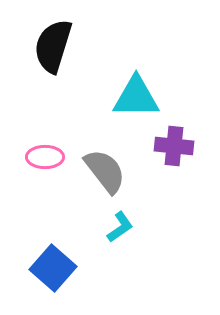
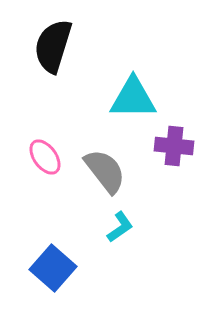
cyan triangle: moved 3 px left, 1 px down
pink ellipse: rotated 54 degrees clockwise
